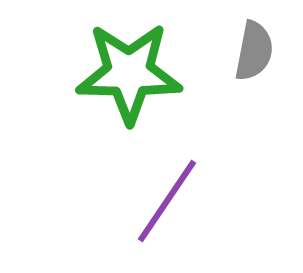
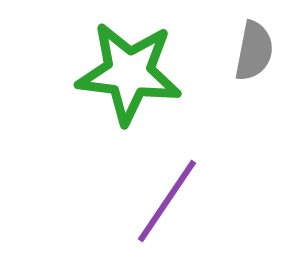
green star: rotated 6 degrees clockwise
